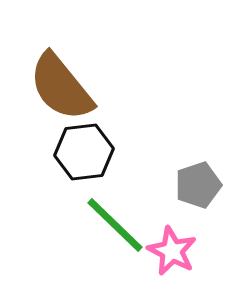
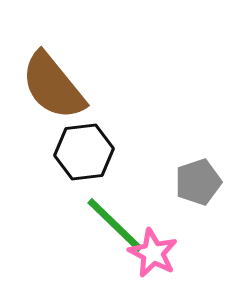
brown semicircle: moved 8 px left, 1 px up
gray pentagon: moved 3 px up
pink star: moved 19 px left, 2 px down
